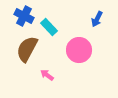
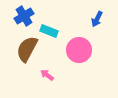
blue cross: rotated 30 degrees clockwise
cyan rectangle: moved 4 px down; rotated 24 degrees counterclockwise
